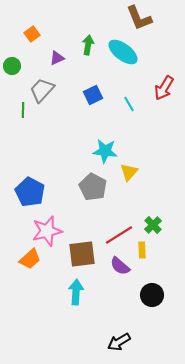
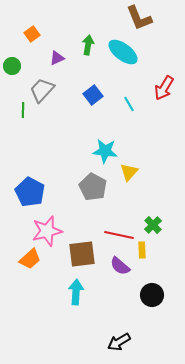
blue square: rotated 12 degrees counterclockwise
red line: rotated 44 degrees clockwise
